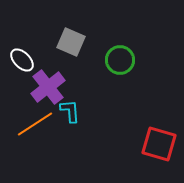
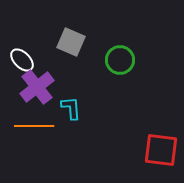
purple cross: moved 11 px left
cyan L-shape: moved 1 px right, 3 px up
orange line: moved 1 px left, 2 px down; rotated 33 degrees clockwise
red square: moved 2 px right, 6 px down; rotated 9 degrees counterclockwise
